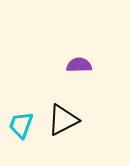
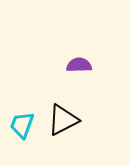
cyan trapezoid: moved 1 px right
